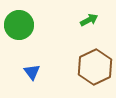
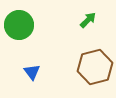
green arrow: moved 1 px left; rotated 18 degrees counterclockwise
brown hexagon: rotated 12 degrees clockwise
